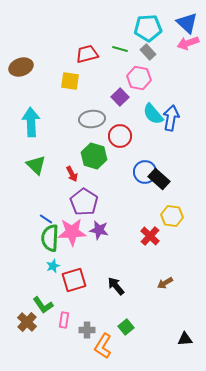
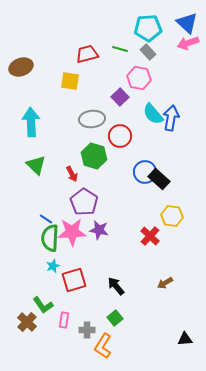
green square: moved 11 px left, 9 px up
